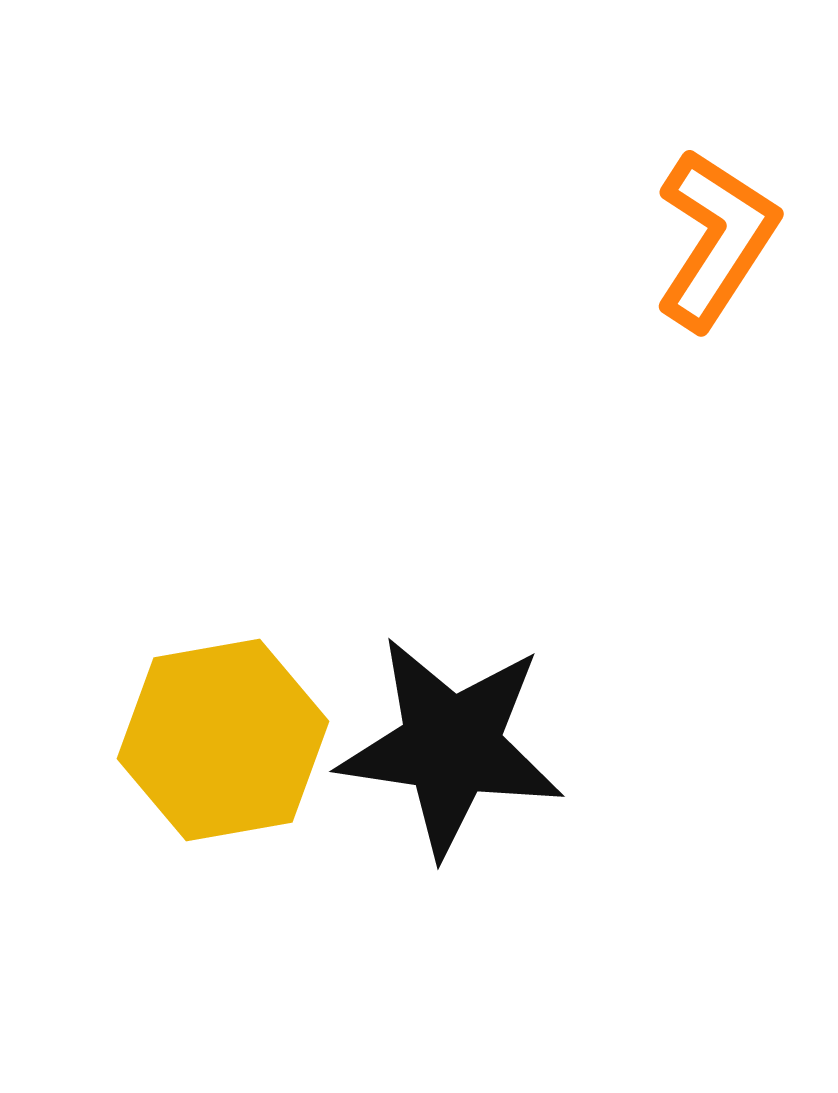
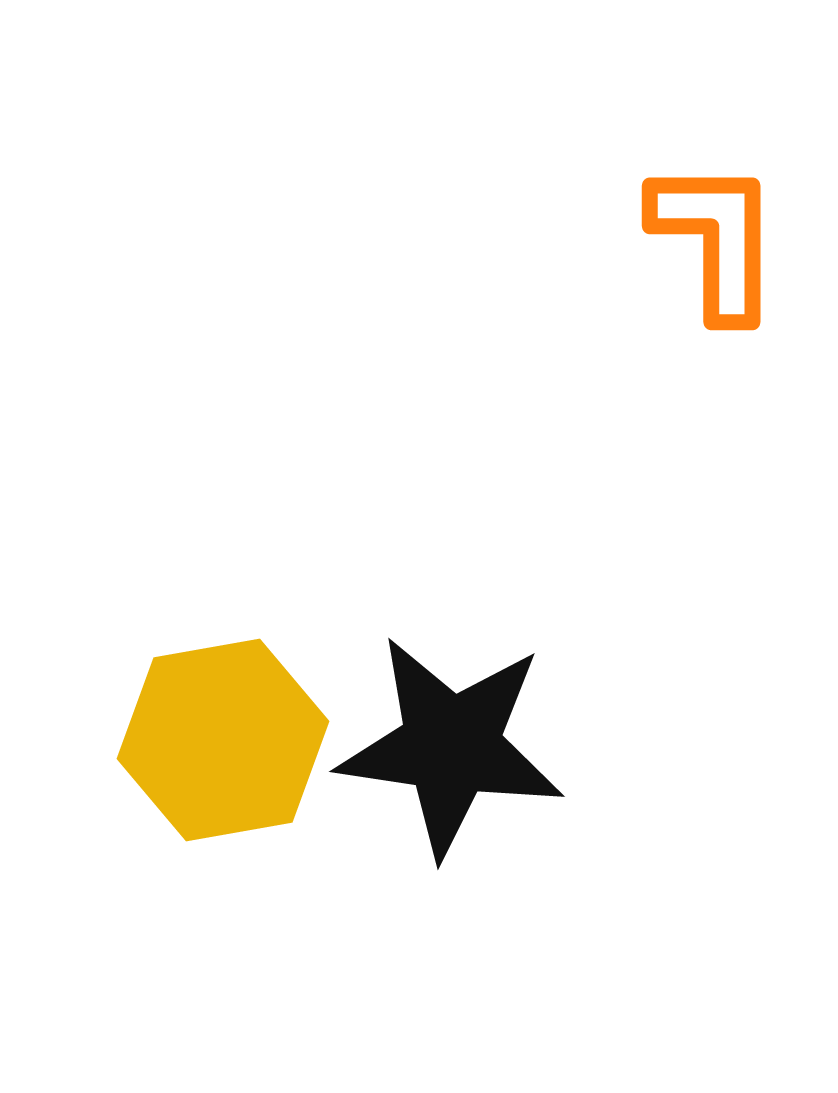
orange L-shape: rotated 33 degrees counterclockwise
